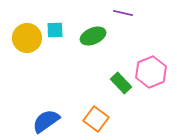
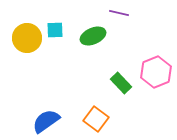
purple line: moved 4 px left
pink hexagon: moved 5 px right
